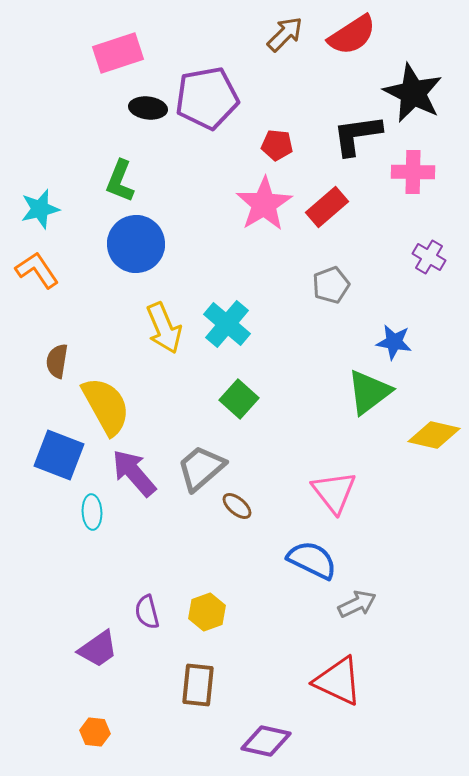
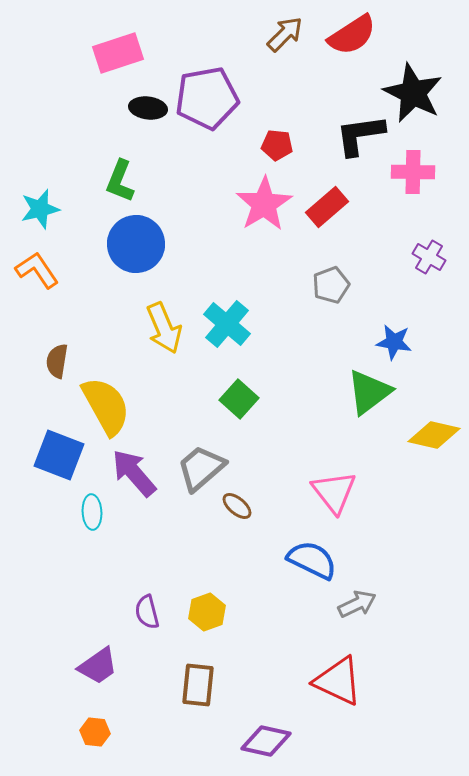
black L-shape: moved 3 px right
purple trapezoid: moved 17 px down
